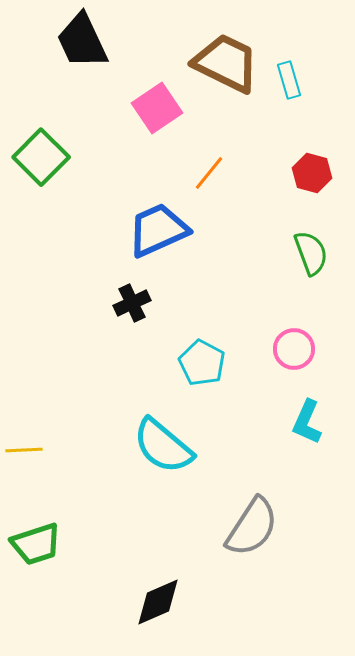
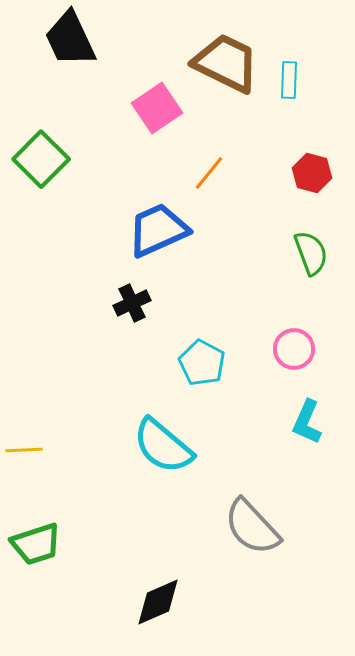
black trapezoid: moved 12 px left, 2 px up
cyan rectangle: rotated 18 degrees clockwise
green square: moved 2 px down
gray semicircle: rotated 104 degrees clockwise
